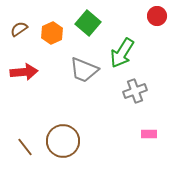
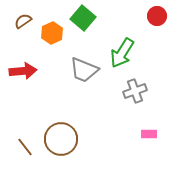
green square: moved 5 px left, 5 px up
brown semicircle: moved 4 px right, 8 px up
red arrow: moved 1 px left, 1 px up
brown circle: moved 2 px left, 2 px up
